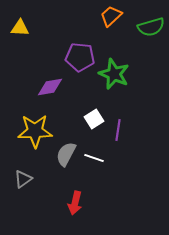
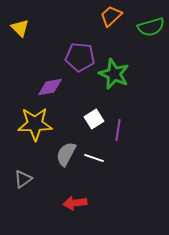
yellow triangle: rotated 42 degrees clockwise
yellow star: moved 7 px up
red arrow: rotated 70 degrees clockwise
